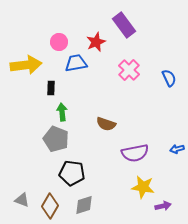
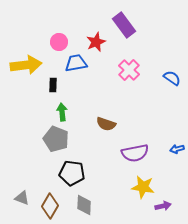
blue semicircle: moved 3 px right; rotated 30 degrees counterclockwise
black rectangle: moved 2 px right, 3 px up
gray triangle: moved 2 px up
gray diamond: rotated 70 degrees counterclockwise
